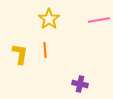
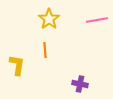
pink line: moved 2 px left
yellow L-shape: moved 3 px left, 11 px down
